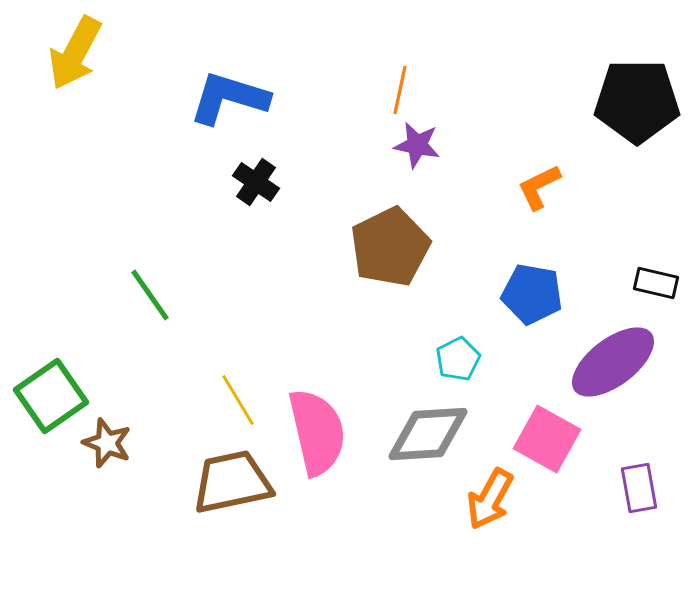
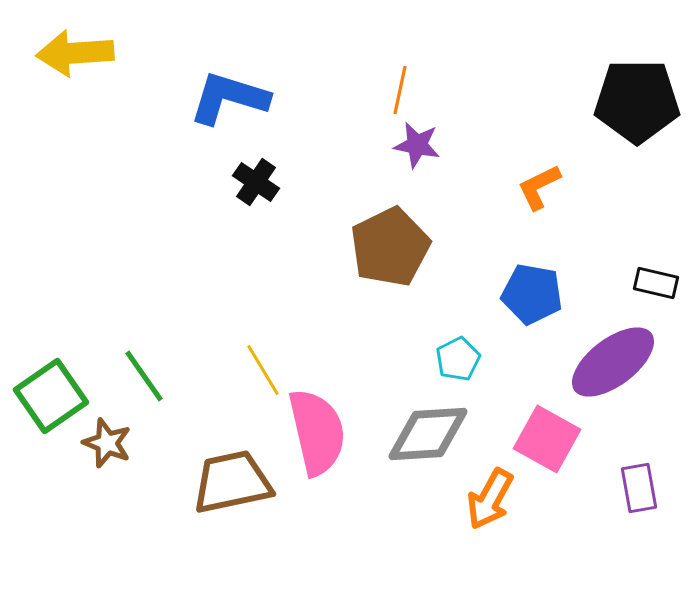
yellow arrow: rotated 58 degrees clockwise
green line: moved 6 px left, 81 px down
yellow line: moved 25 px right, 30 px up
